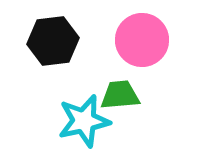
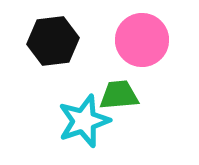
green trapezoid: moved 1 px left
cyan star: rotated 6 degrees counterclockwise
